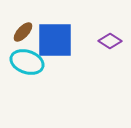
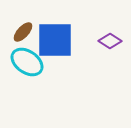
cyan ellipse: rotated 16 degrees clockwise
